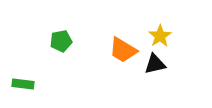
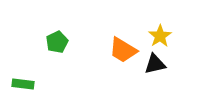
green pentagon: moved 4 px left, 1 px down; rotated 15 degrees counterclockwise
